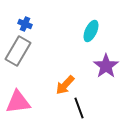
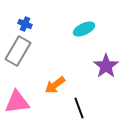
cyan ellipse: moved 7 px left, 2 px up; rotated 40 degrees clockwise
orange arrow: moved 10 px left; rotated 10 degrees clockwise
pink triangle: moved 1 px left
